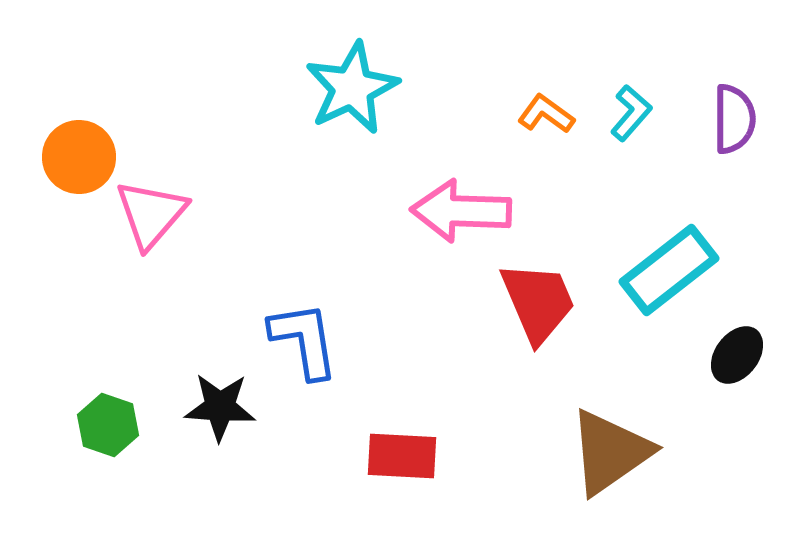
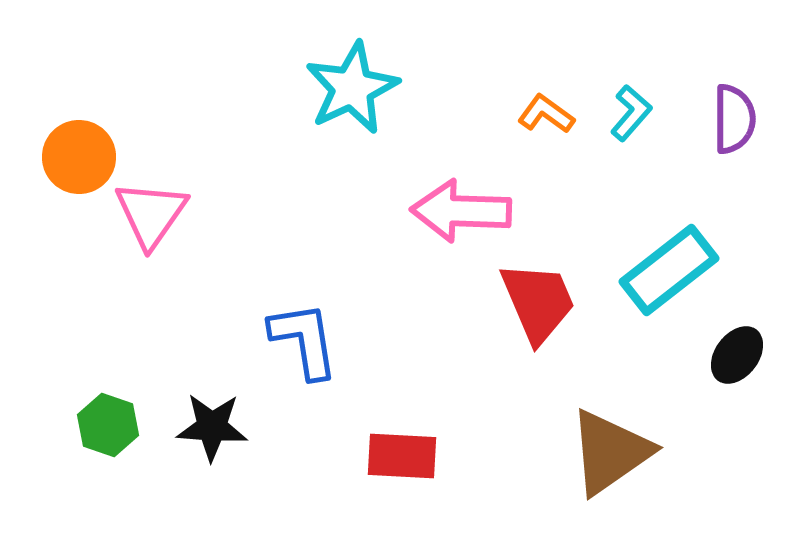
pink triangle: rotated 6 degrees counterclockwise
black star: moved 8 px left, 20 px down
